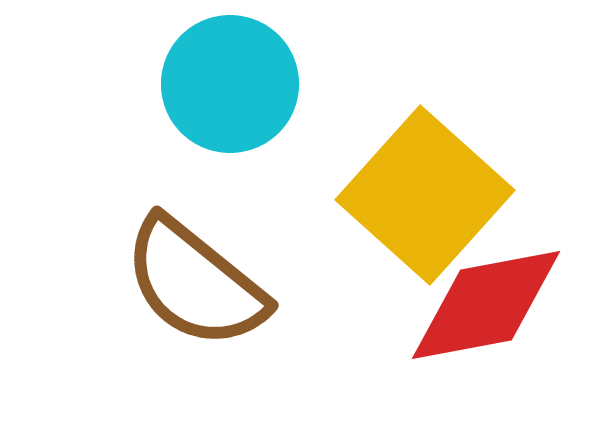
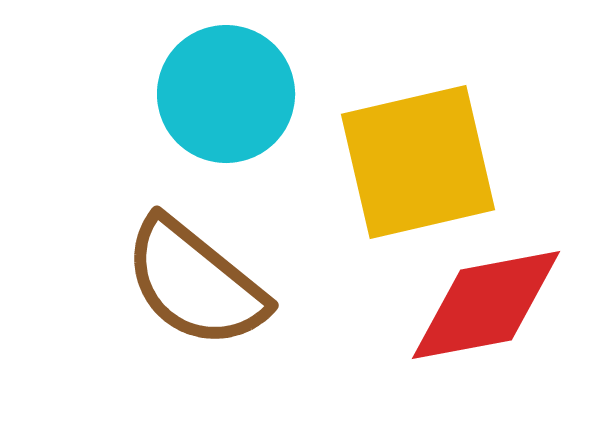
cyan circle: moved 4 px left, 10 px down
yellow square: moved 7 px left, 33 px up; rotated 35 degrees clockwise
